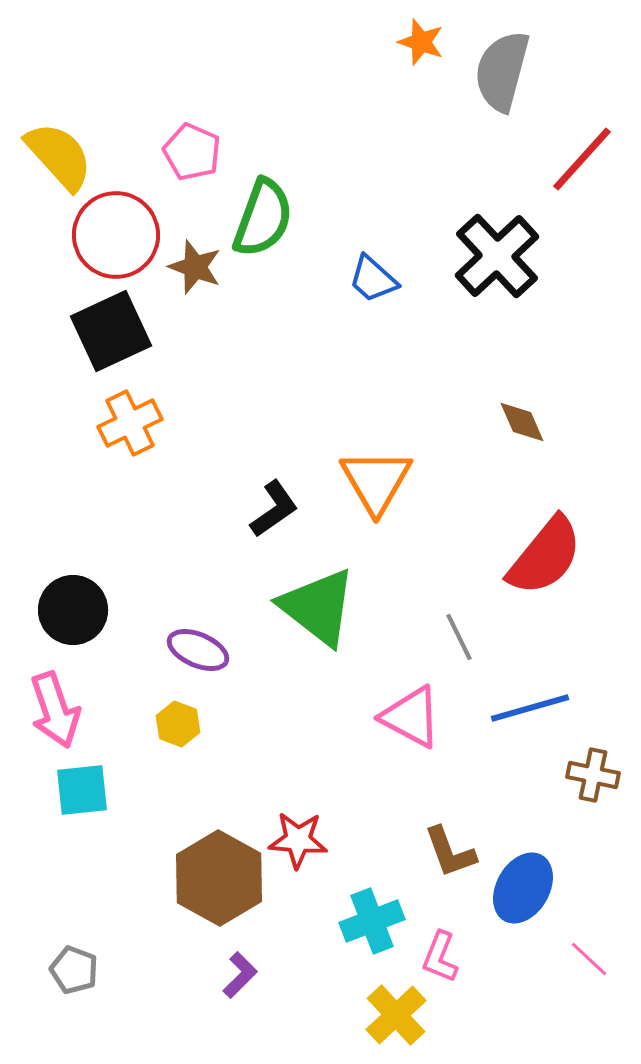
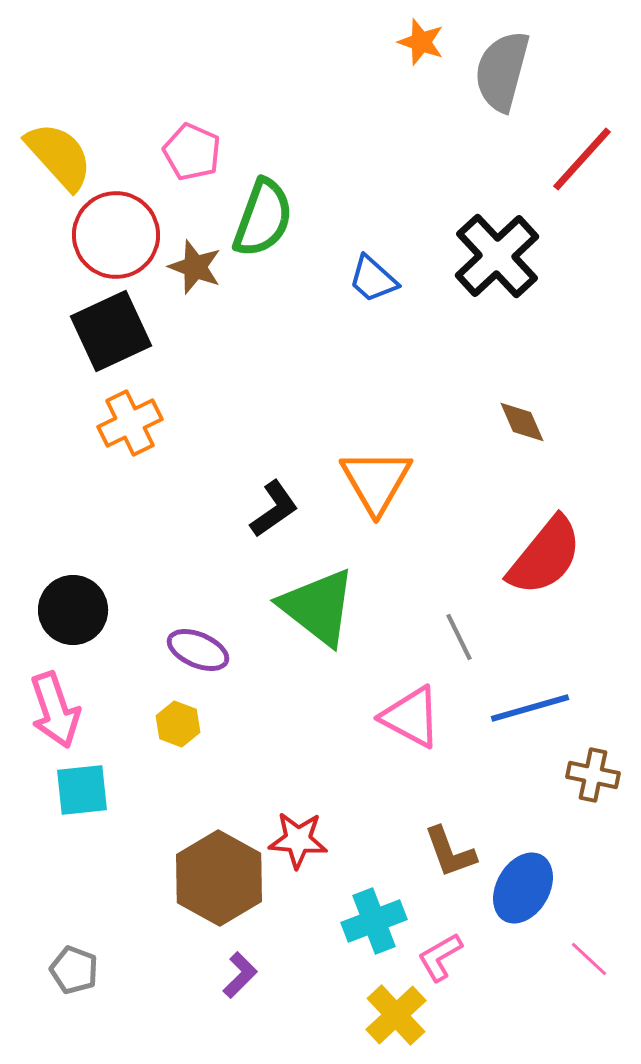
cyan cross: moved 2 px right
pink L-shape: rotated 38 degrees clockwise
